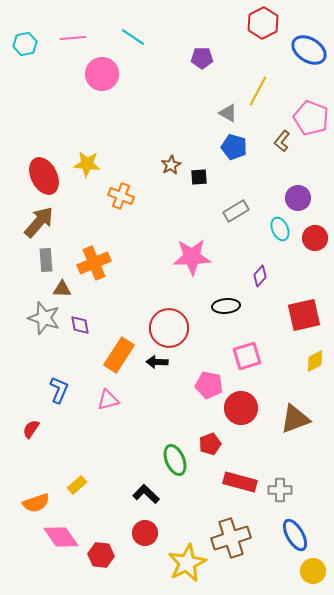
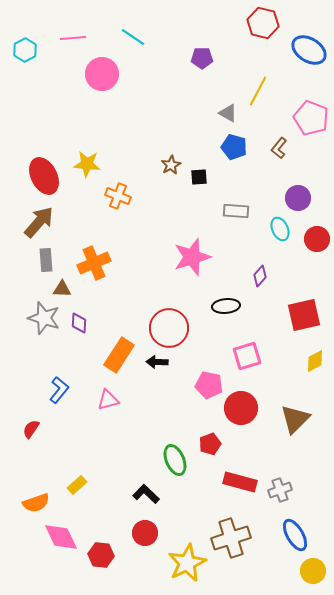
red hexagon at (263, 23): rotated 20 degrees counterclockwise
cyan hexagon at (25, 44): moved 6 px down; rotated 15 degrees counterclockwise
brown L-shape at (282, 141): moved 3 px left, 7 px down
orange cross at (121, 196): moved 3 px left
gray rectangle at (236, 211): rotated 35 degrees clockwise
red circle at (315, 238): moved 2 px right, 1 px down
pink star at (192, 257): rotated 15 degrees counterclockwise
purple diamond at (80, 325): moved 1 px left, 2 px up; rotated 15 degrees clockwise
blue L-shape at (59, 390): rotated 16 degrees clockwise
brown triangle at (295, 419): rotated 24 degrees counterclockwise
gray cross at (280, 490): rotated 20 degrees counterclockwise
pink diamond at (61, 537): rotated 9 degrees clockwise
